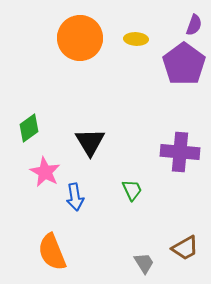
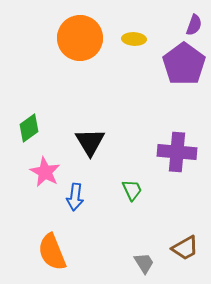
yellow ellipse: moved 2 px left
purple cross: moved 3 px left
blue arrow: rotated 16 degrees clockwise
